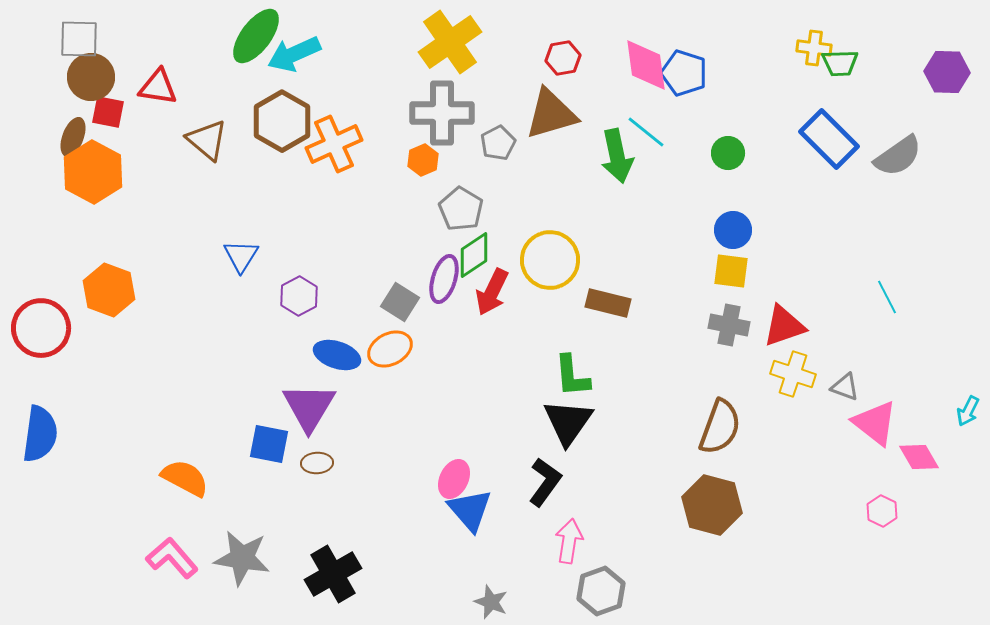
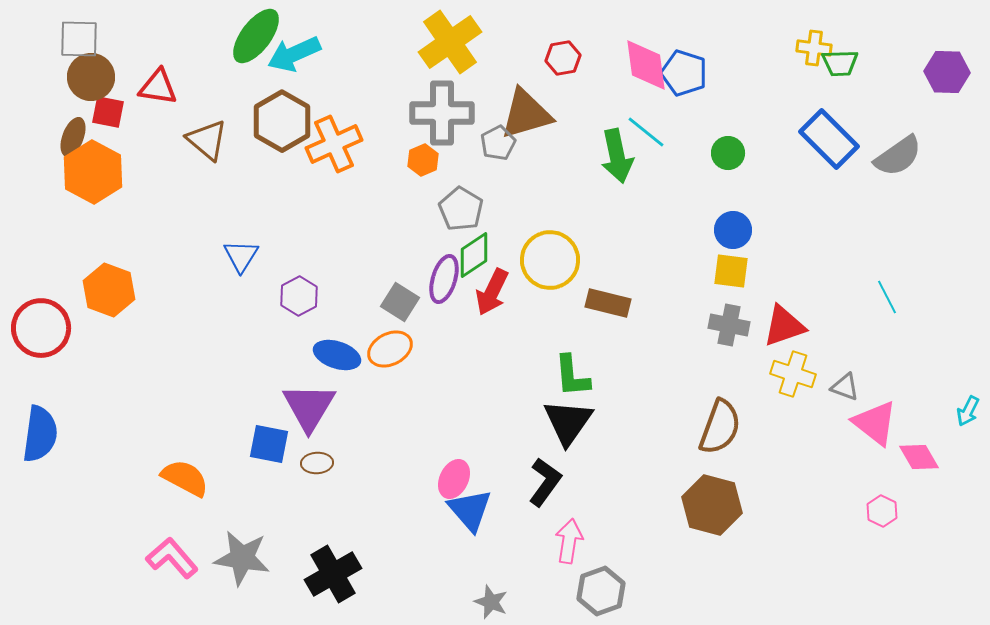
brown triangle at (551, 114): moved 25 px left
